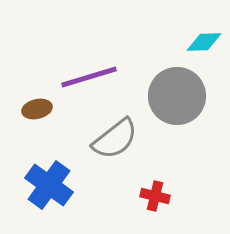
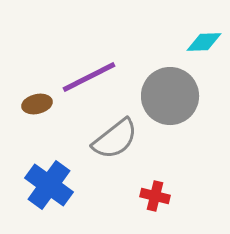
purple line: rotated 10 degrees counterclockwise
gray circle: moved 7 px left
brown ellipse: moved 5 px up
